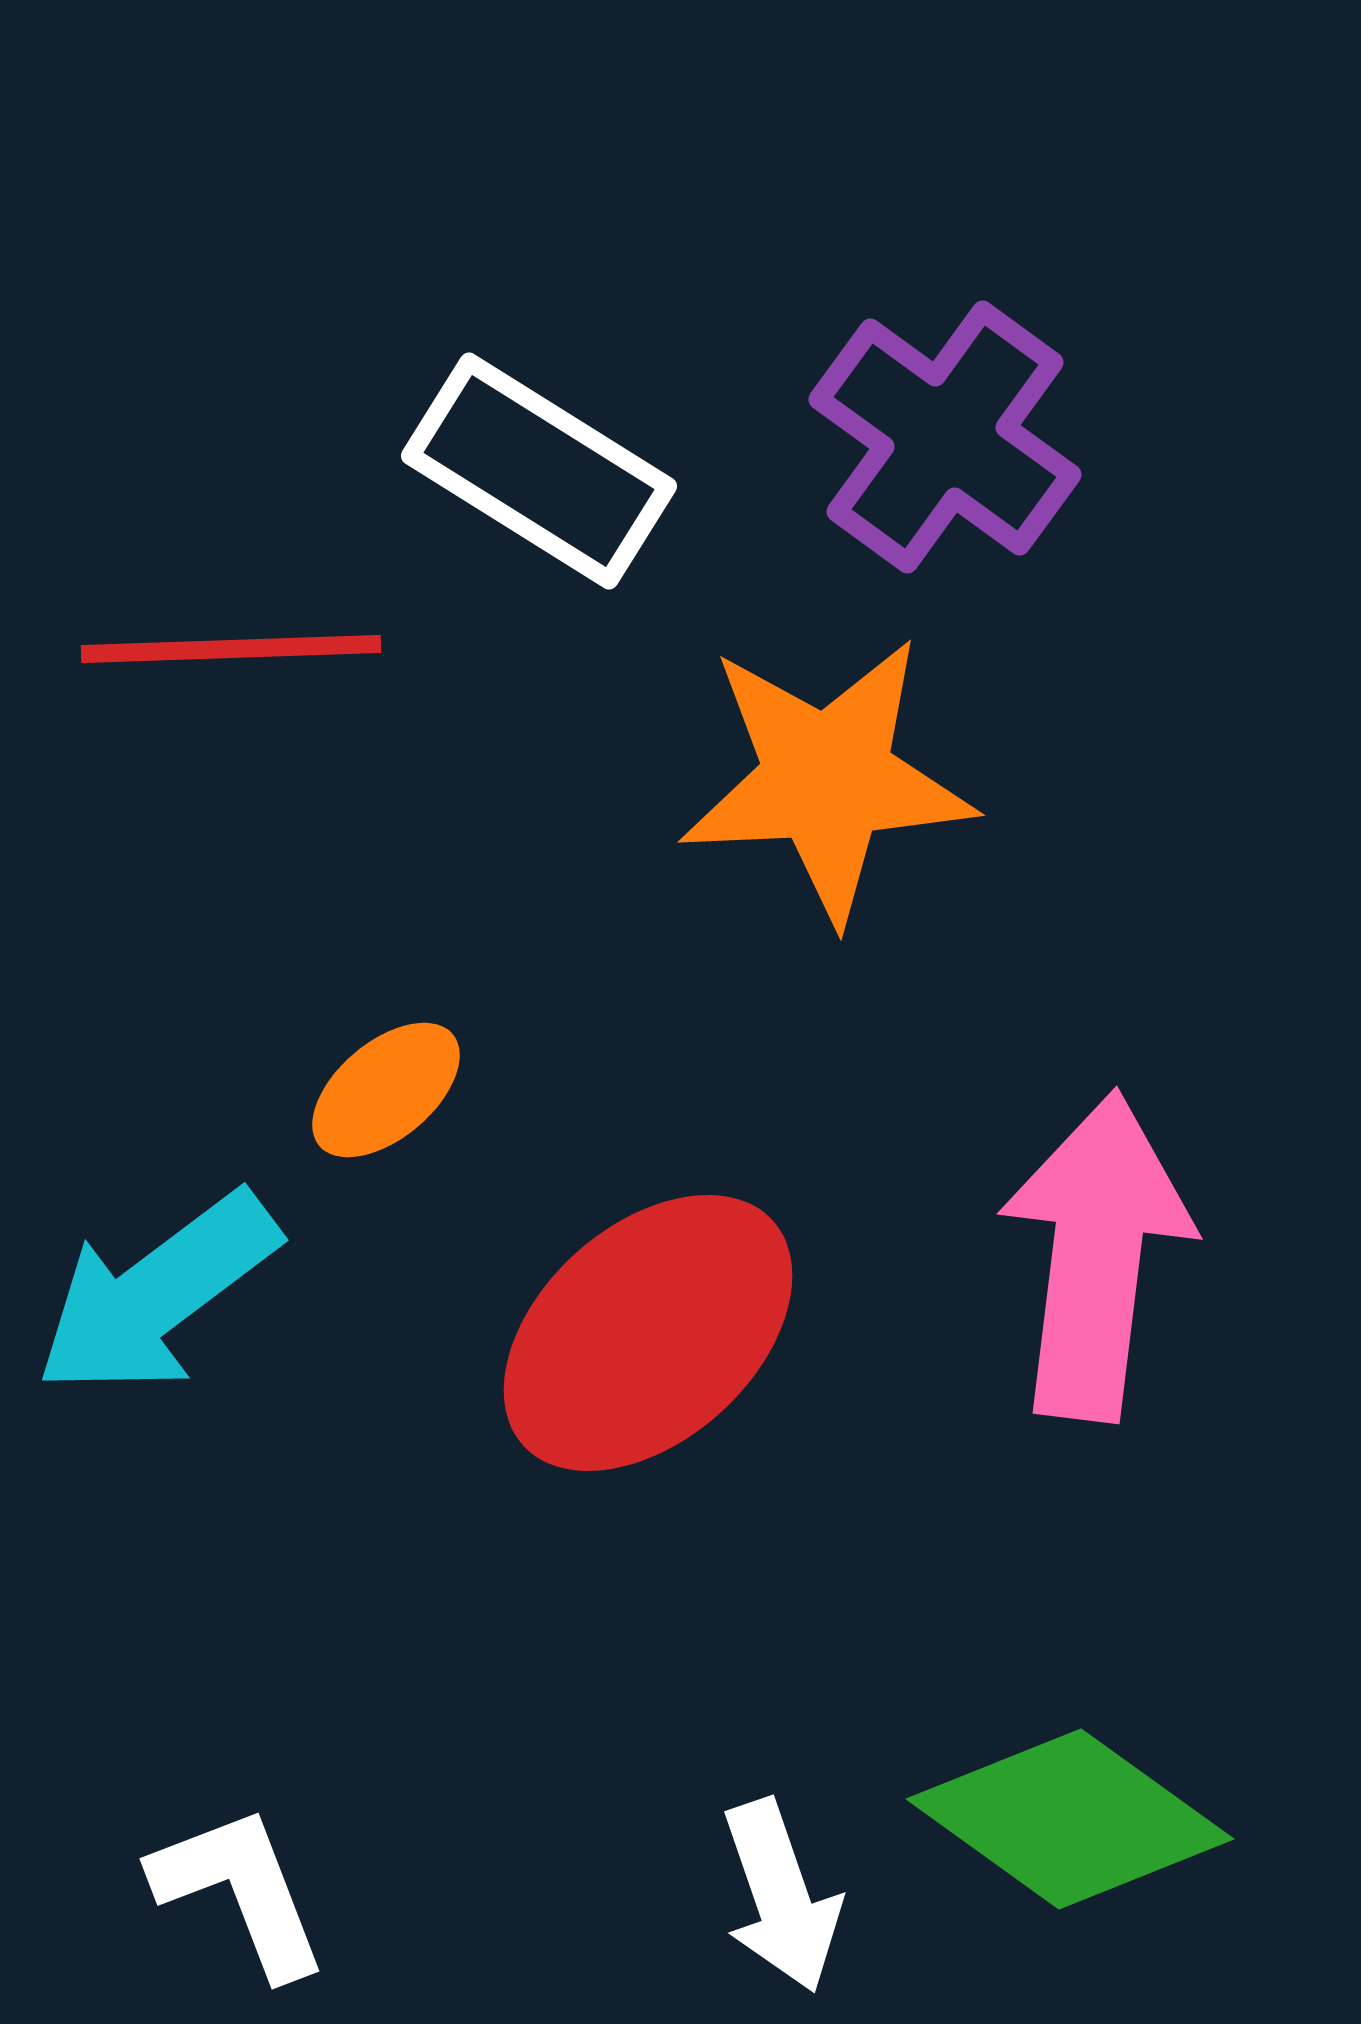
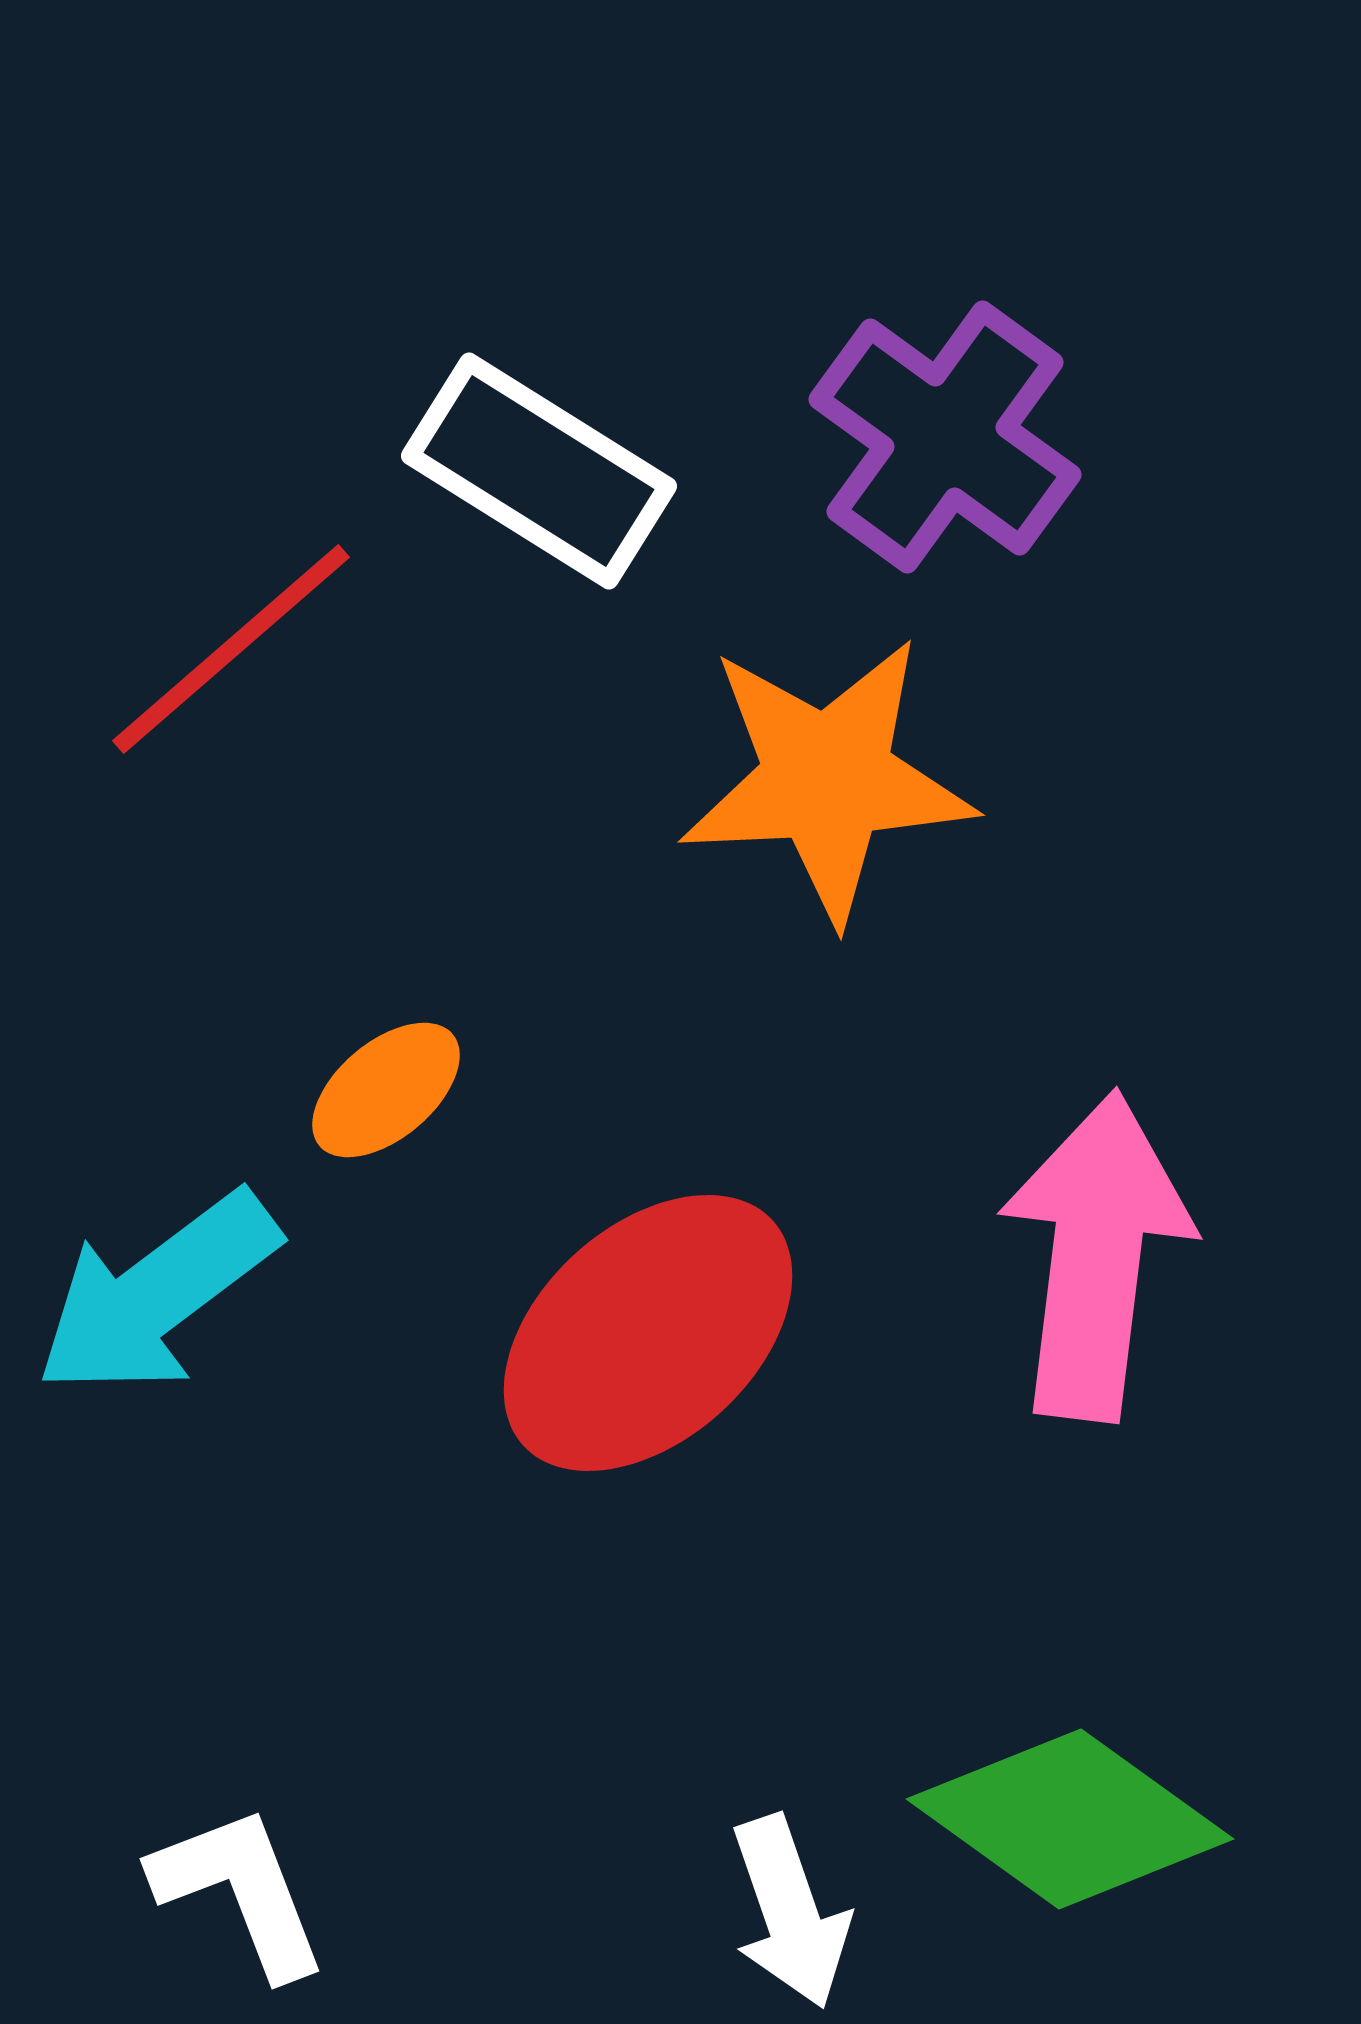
red line: rotated 39 degrees counterclockwise
white arrow: moved 9 px right, 16 px down
